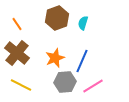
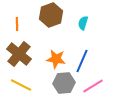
brown hexagon: moved 6 px left, 3 px up
orange line: rotated 32 degrees clockwise
brown cross: moved 2 px right, 1 px down
orange star: moved 1 px right, 1 px down; rotated 30 degrees clockwise
gray hexagon: moved 1 px left, 1 px down
